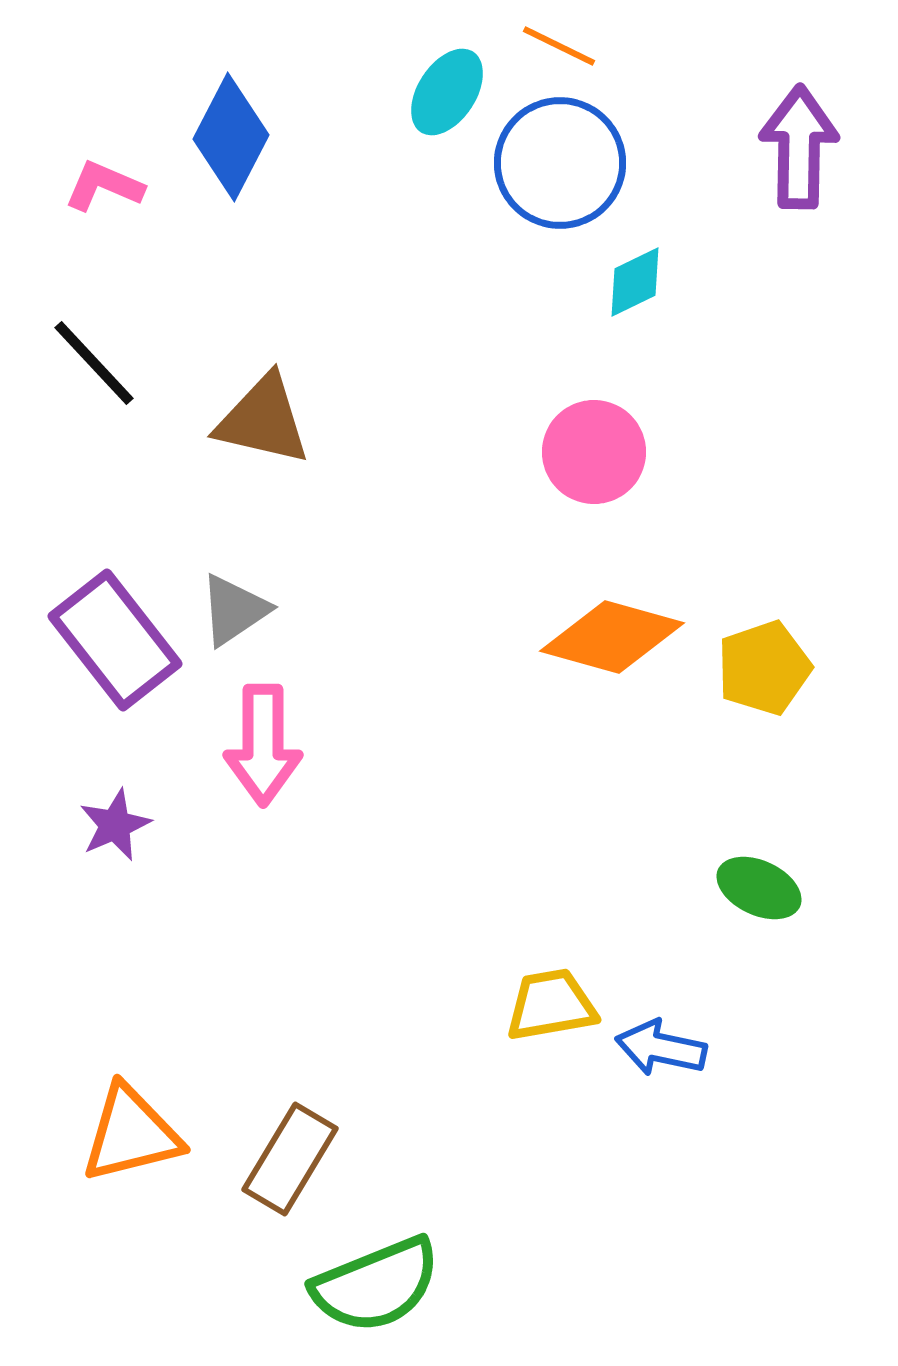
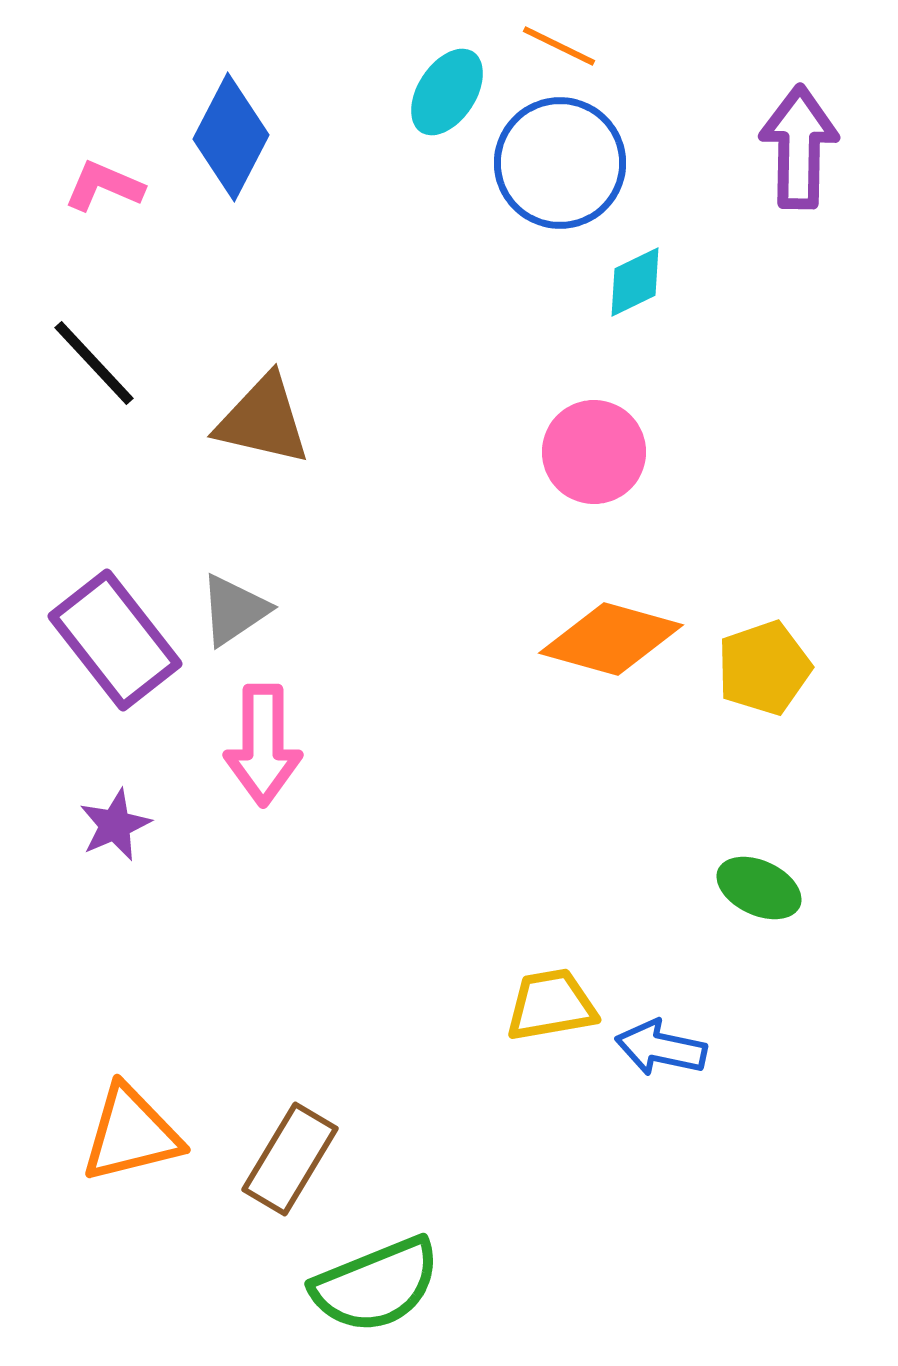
orange diamond: moved 1 px left, 2 px down
